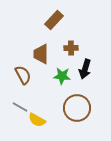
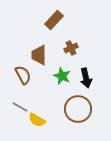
brown cross: rotated 24 degrees counterclockwise
brown trapezoid: moved 2 px left, 1 px down
black arrow: moved 1 px right, 9 px down; rotated 30 degrees counterclockwise
green star: rotated 18 degrees clockwise
brown circle: moved 1 px right, 1 px down
